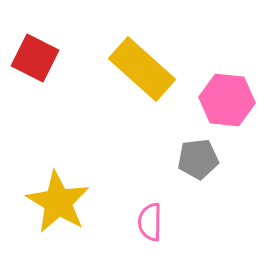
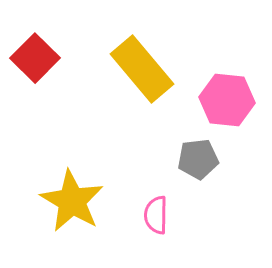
red square: rotated 18 degrees clockwise
yellow rectangle: rotated 8 degrees clockwise
yellow star: moved 14 px right, 1 px up
pink semicircle: moved 6 px right, 7 px up
